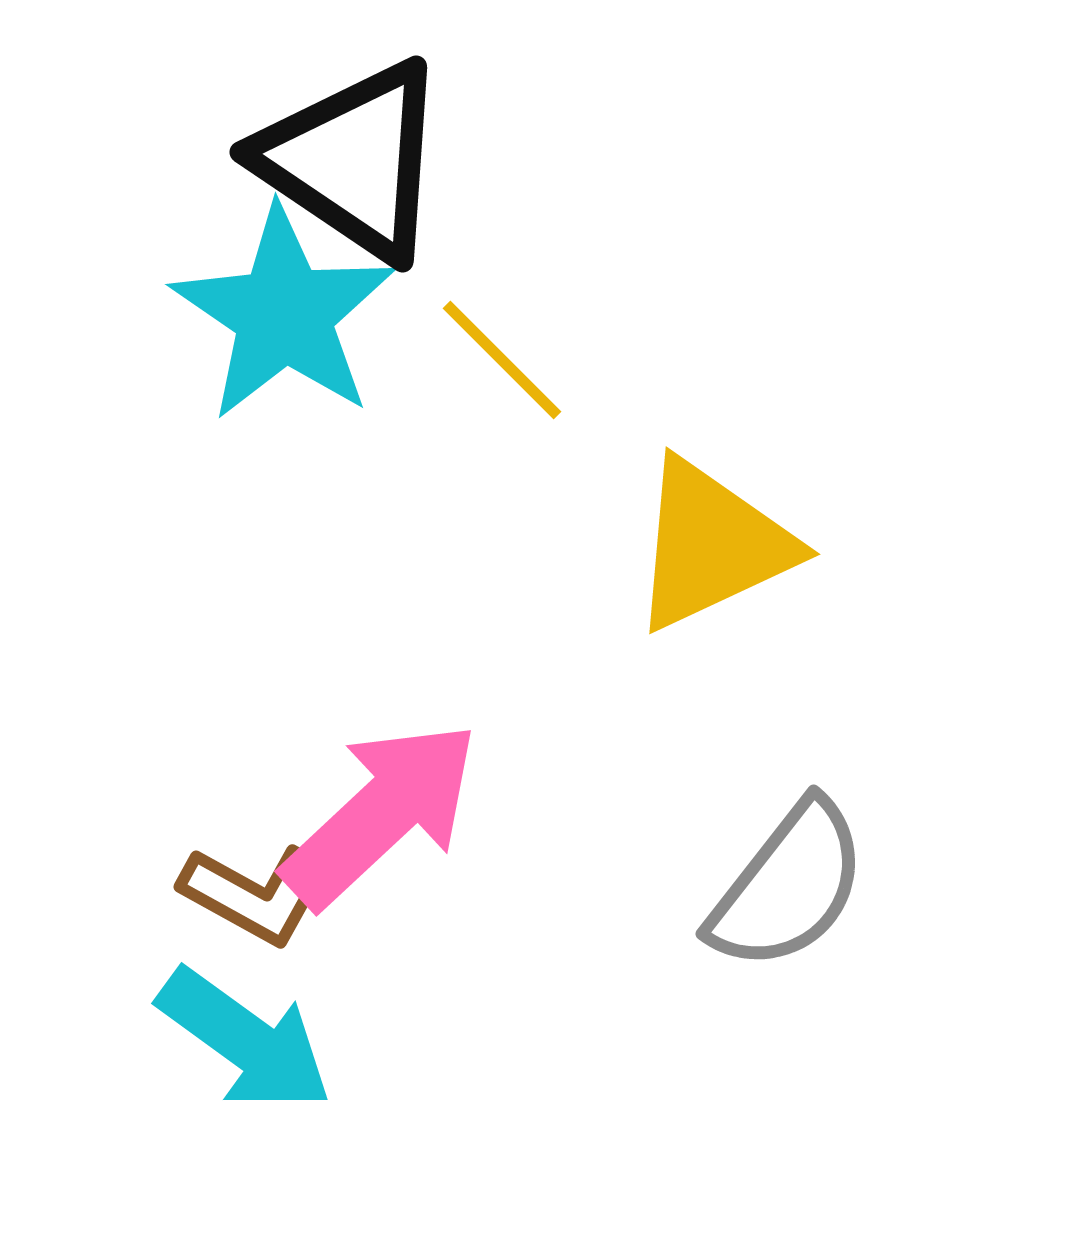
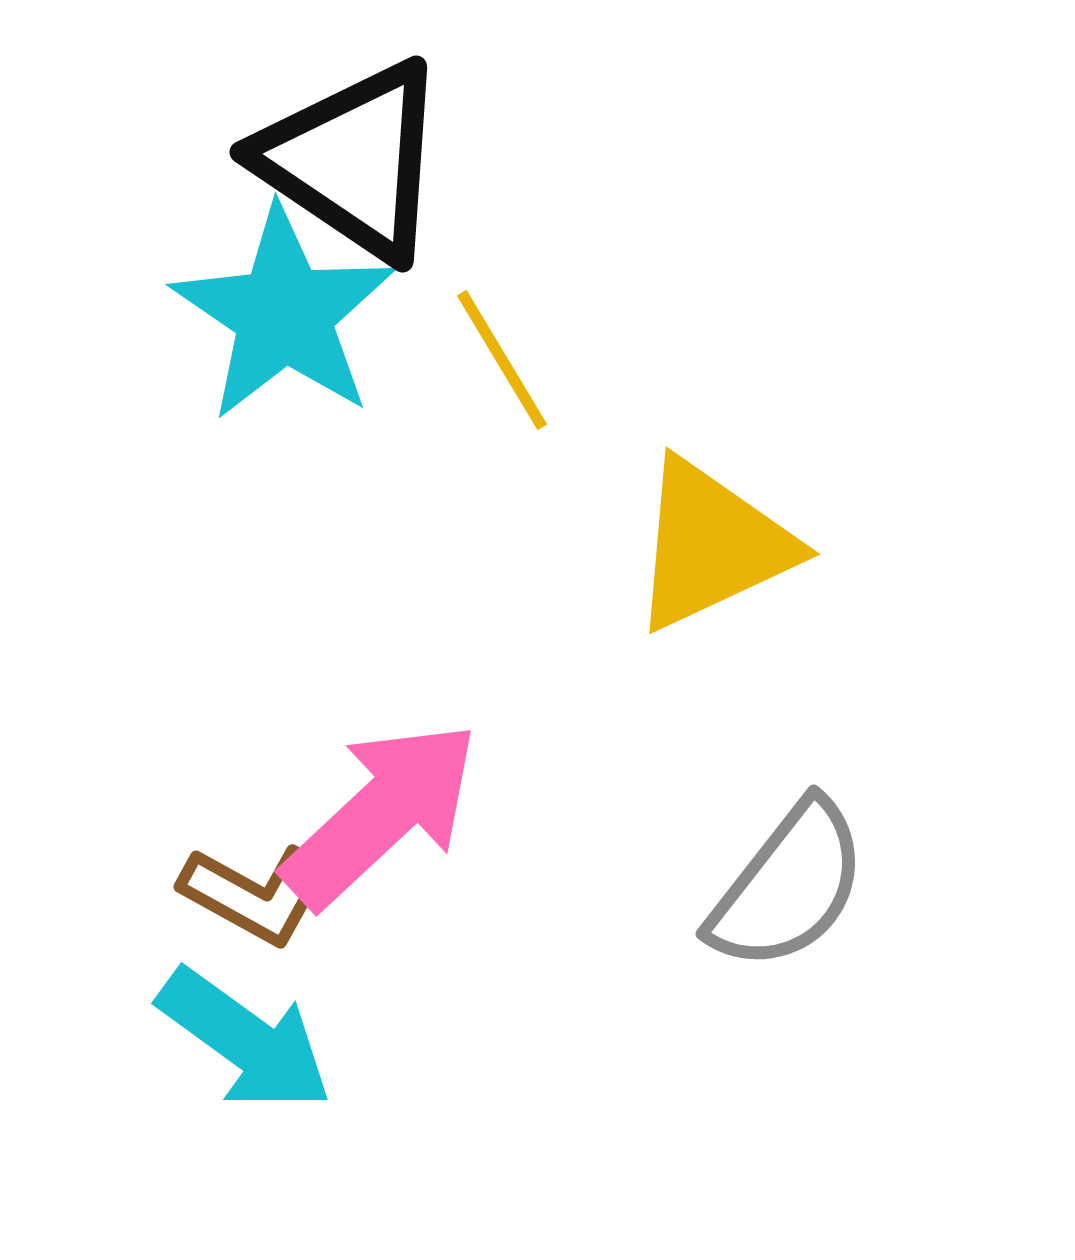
yellow line: rotated 14 degrees clockwise
